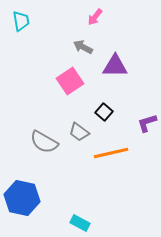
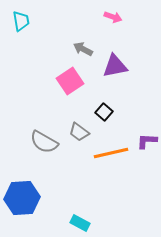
pink arrow: moved 18 px right; rotated 108 degrees counterclockwise
gray arrow: moved 2 px down
purple triangle: rotated 12 degrees counterclockwise
purple L-shape: moved 18 px down; rotated 20 degrees clockwise
blue hexagon: rotated 16 degrees counterclockwise
